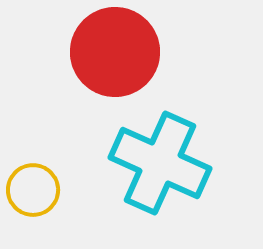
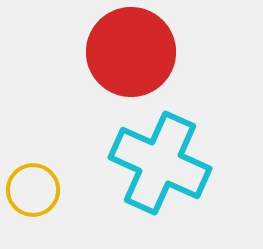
red circle: moved 16 px right
